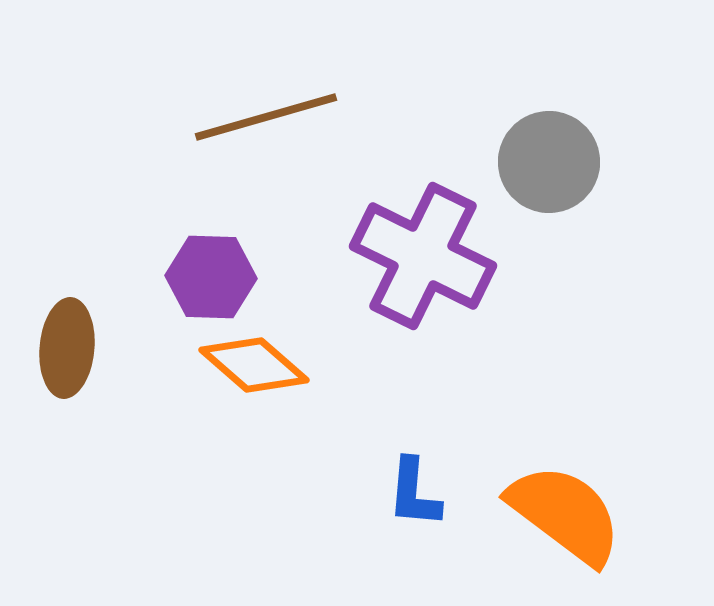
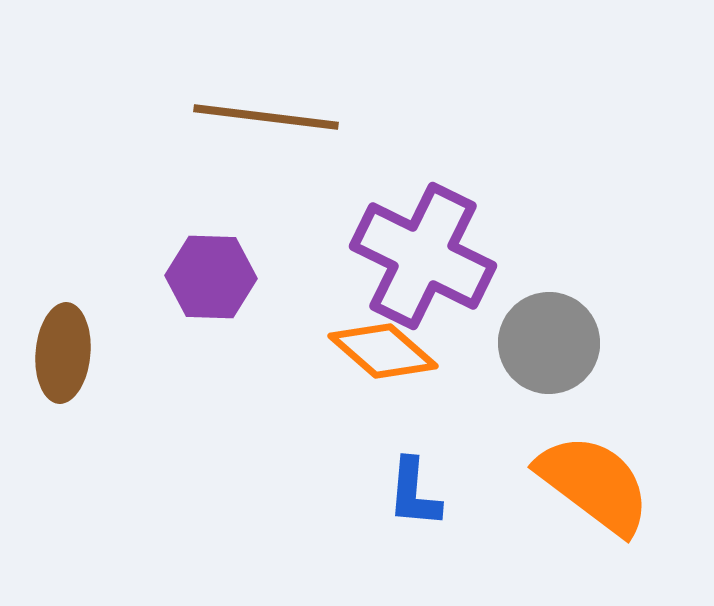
brown line: rotated 23 degrees clockwise
gray circle: moved 181 px down
brown ellipse: moved 4 px left, 5 px down
orange diamond: moved 129 px right, 14 px up
orange semicircle: moved 29 px right, 30 px up
